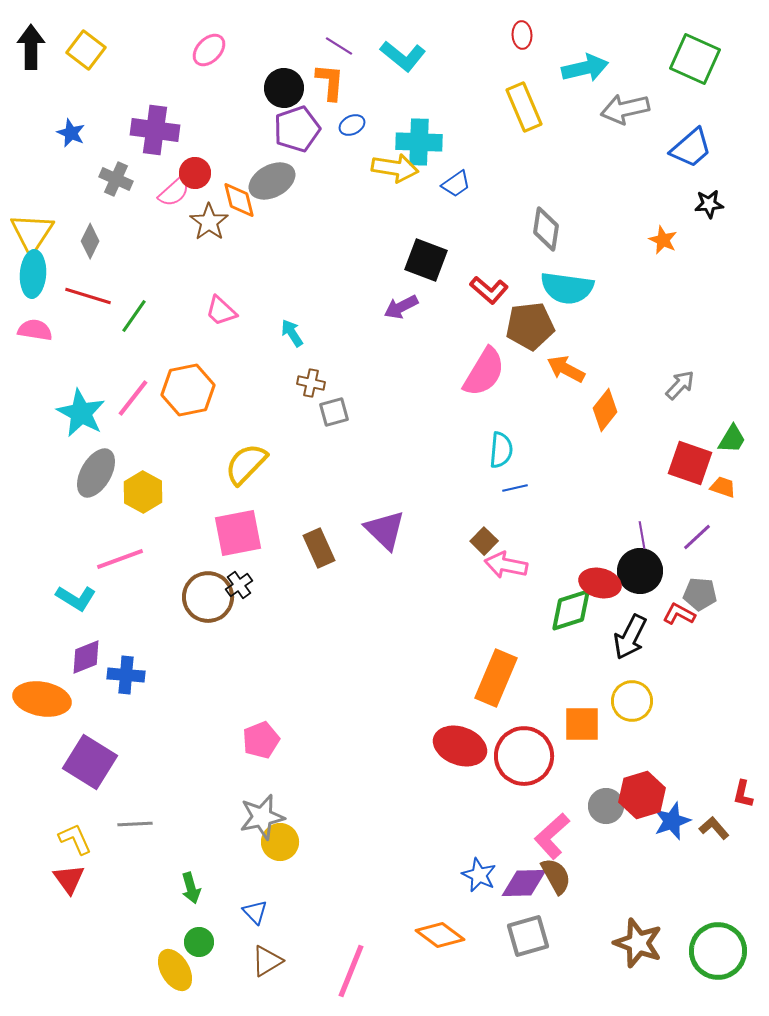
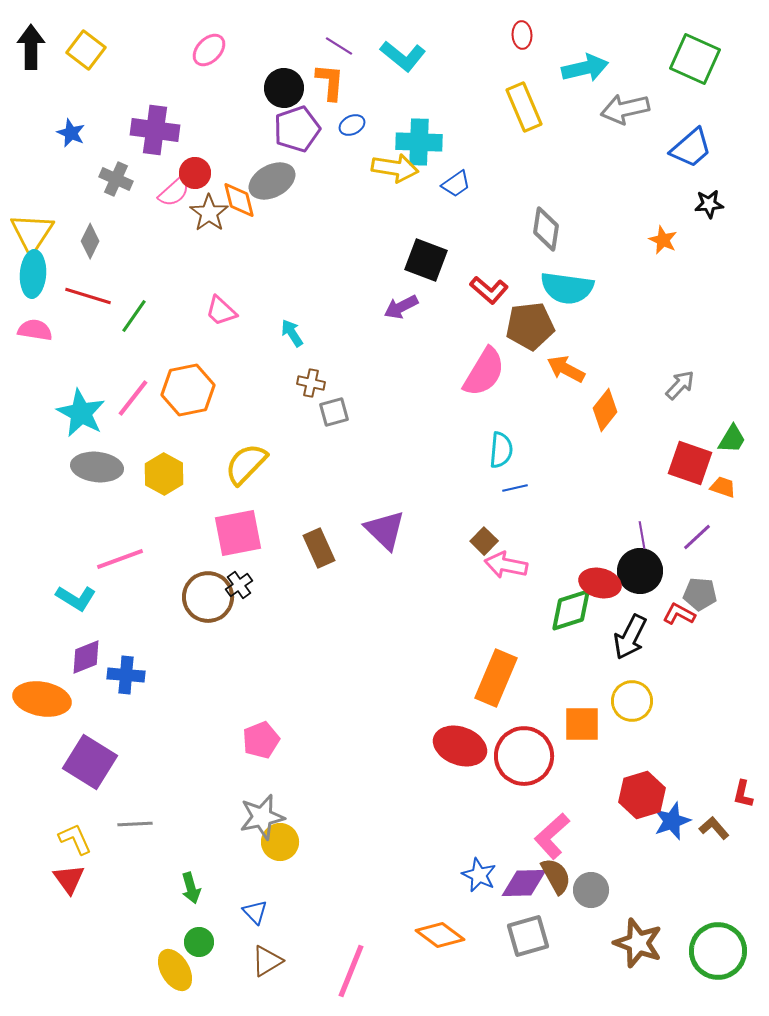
brown star at (209, 222): moved 9 px up
gray ellipse at (96, 473): moved 1 px right, 6 px up; rotated 66 degrees clockwise
yellow hexagon at (143, 492): moved 21 px right, 18 px up
gray circle at (606, 806): moved 15 px left, 84 px down
